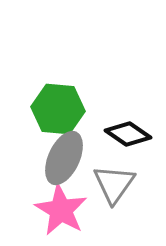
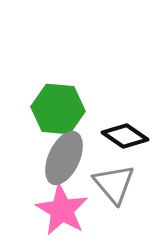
black diamond: moved 3 px left, 2 px down
gray triangle: rotated 15 degrees counterclockwise
pink star: moved 1 px right
